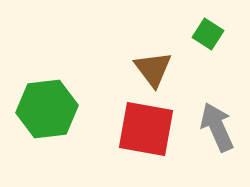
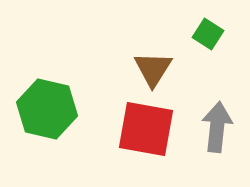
brown triangle: rotated 9 degrees clockwise
green hexagon: rotated 20 degrees clockwise
gray arrow: rotated 30 degrees clockwise
